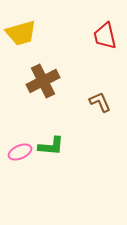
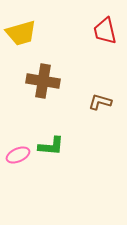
red trapezoid: moved 5 px up
brown cross: rotated 36 degrees clockwise
brown L-shape: rotated 50 degrees counterclockwise
pink ellipse: moved 2 px left, 3 px down
